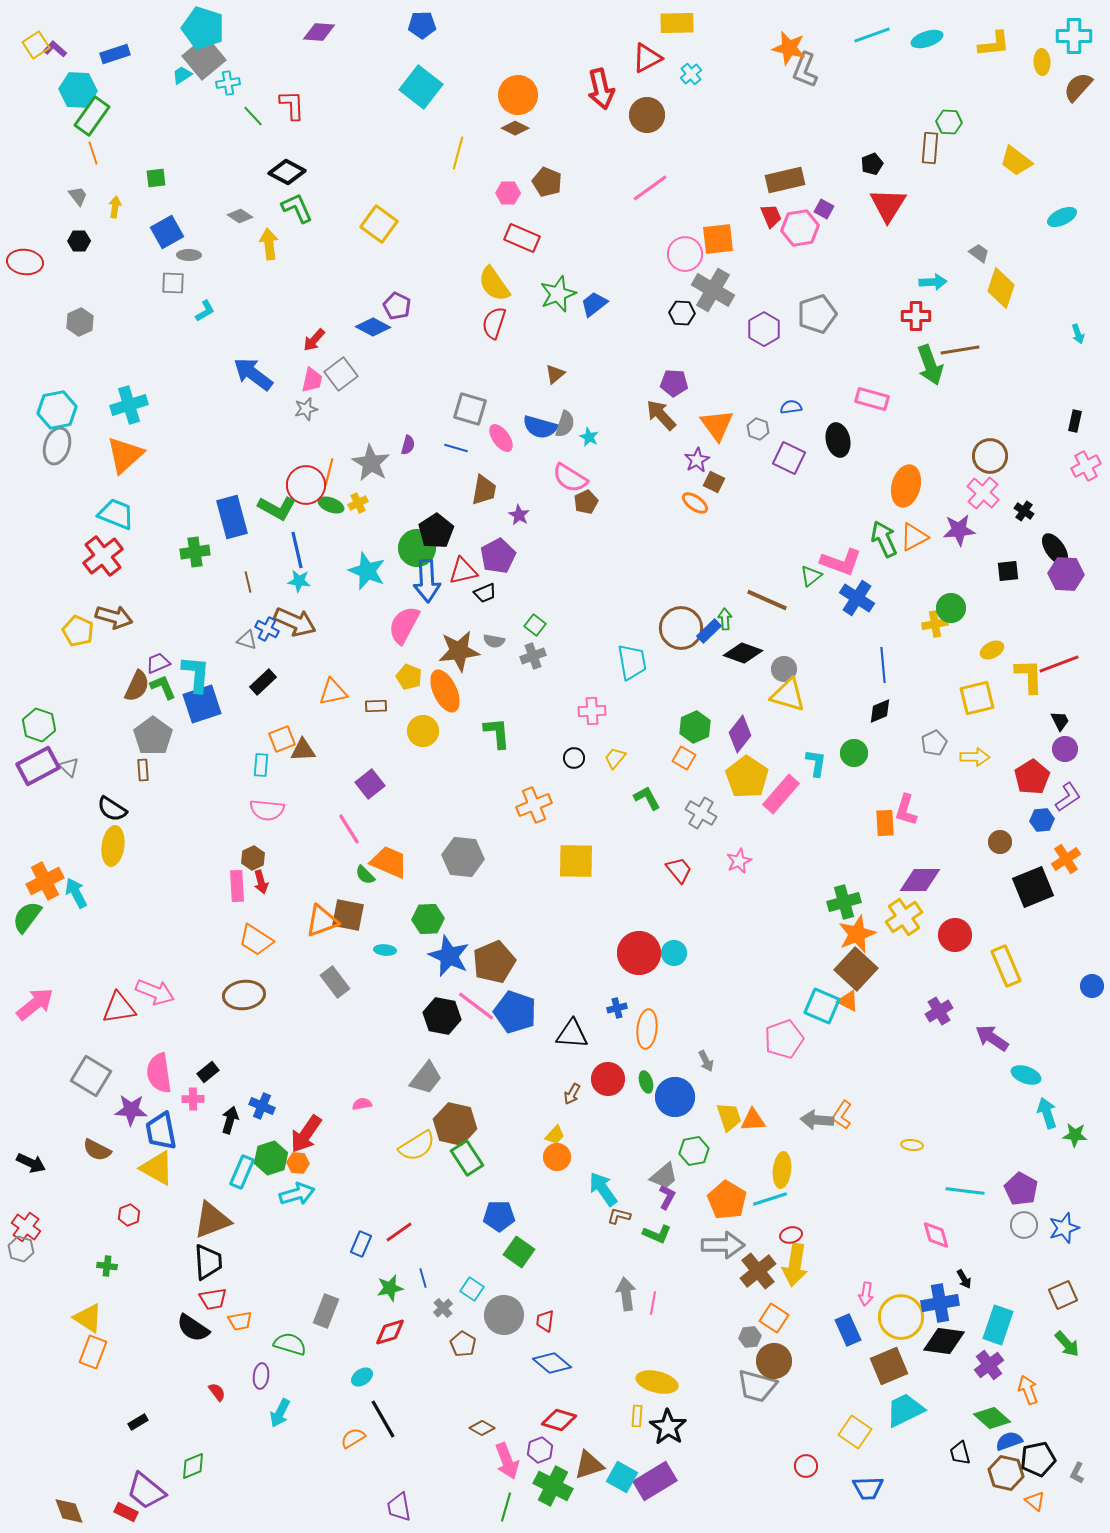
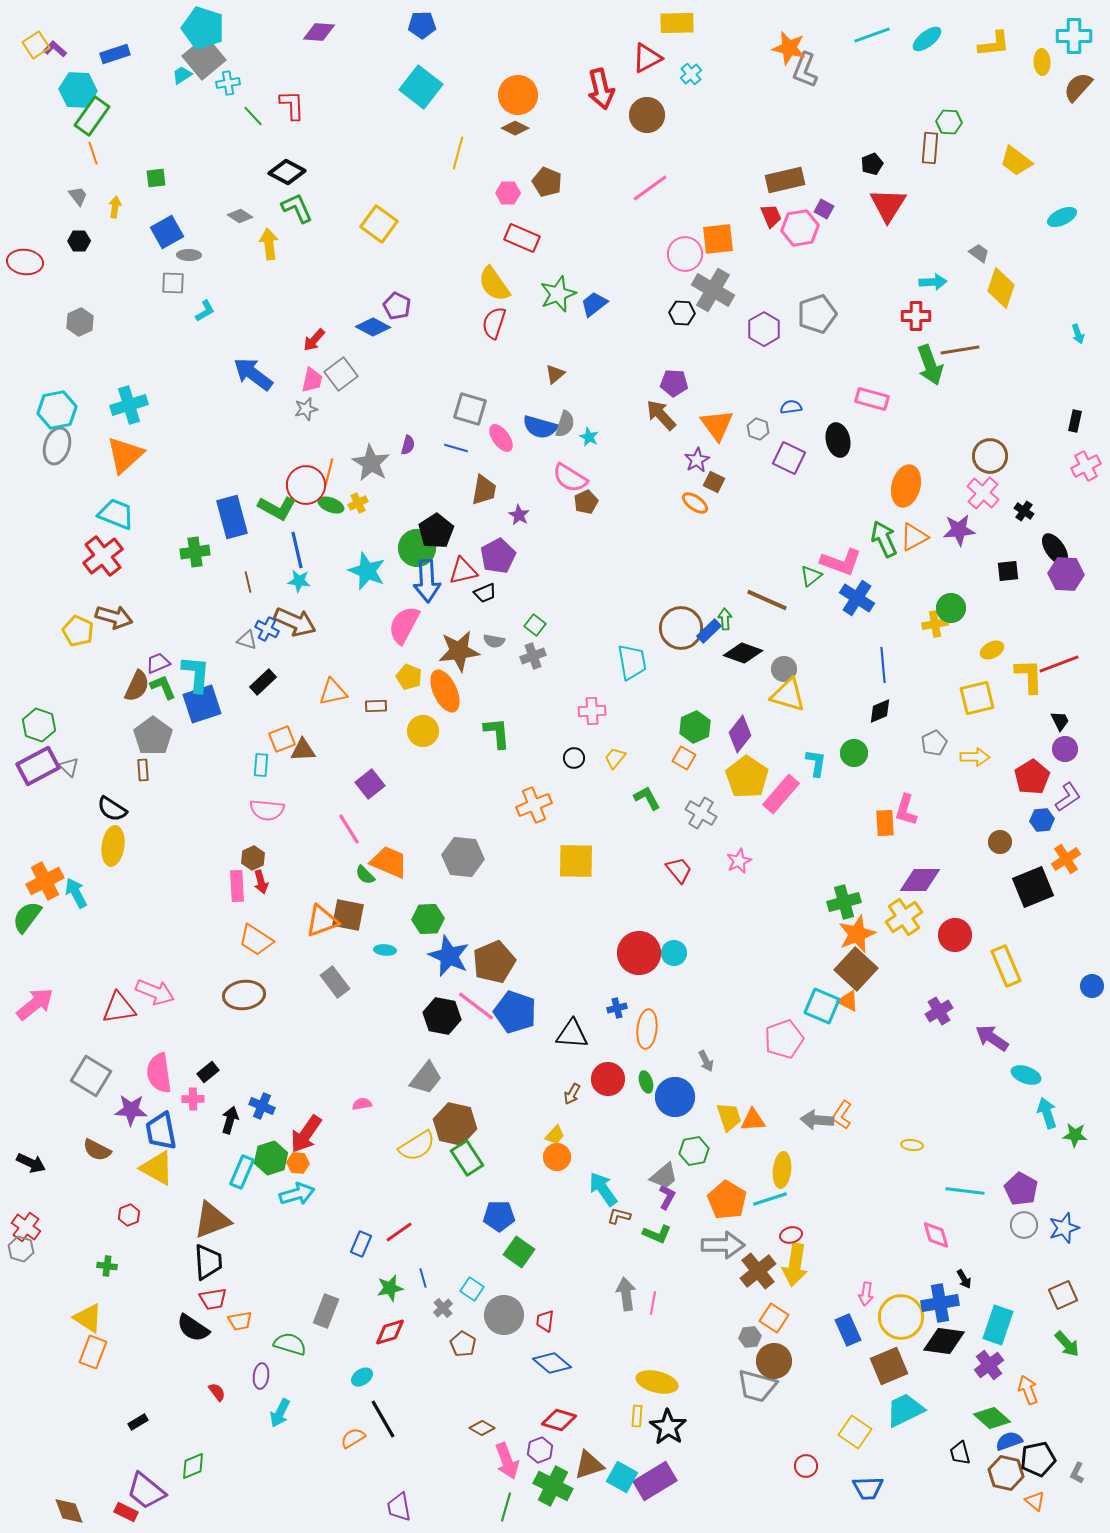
cyan ellipse at (927, 39): rotated 20 degrees counterclockwise
